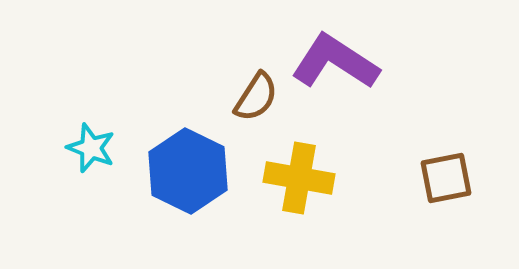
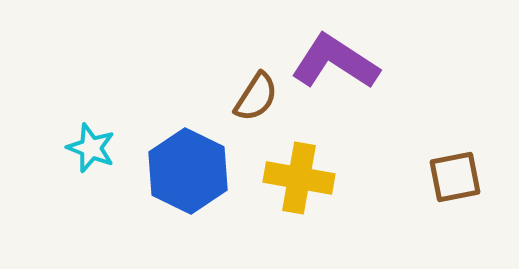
brown square: moved 9 px right, 1 px up
